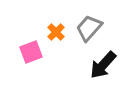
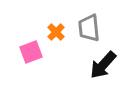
gray trapezoid: rotated 48 degrees counterclockwise
